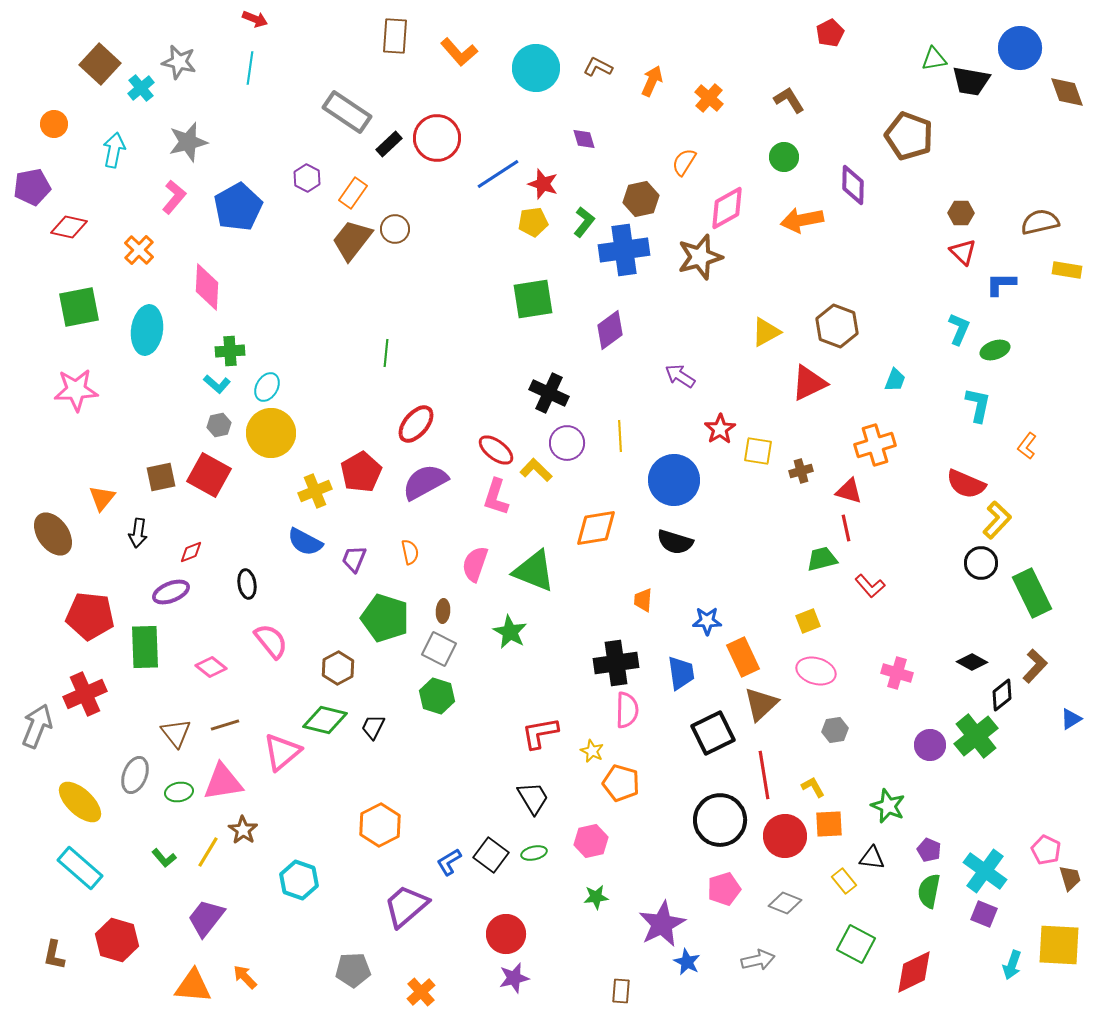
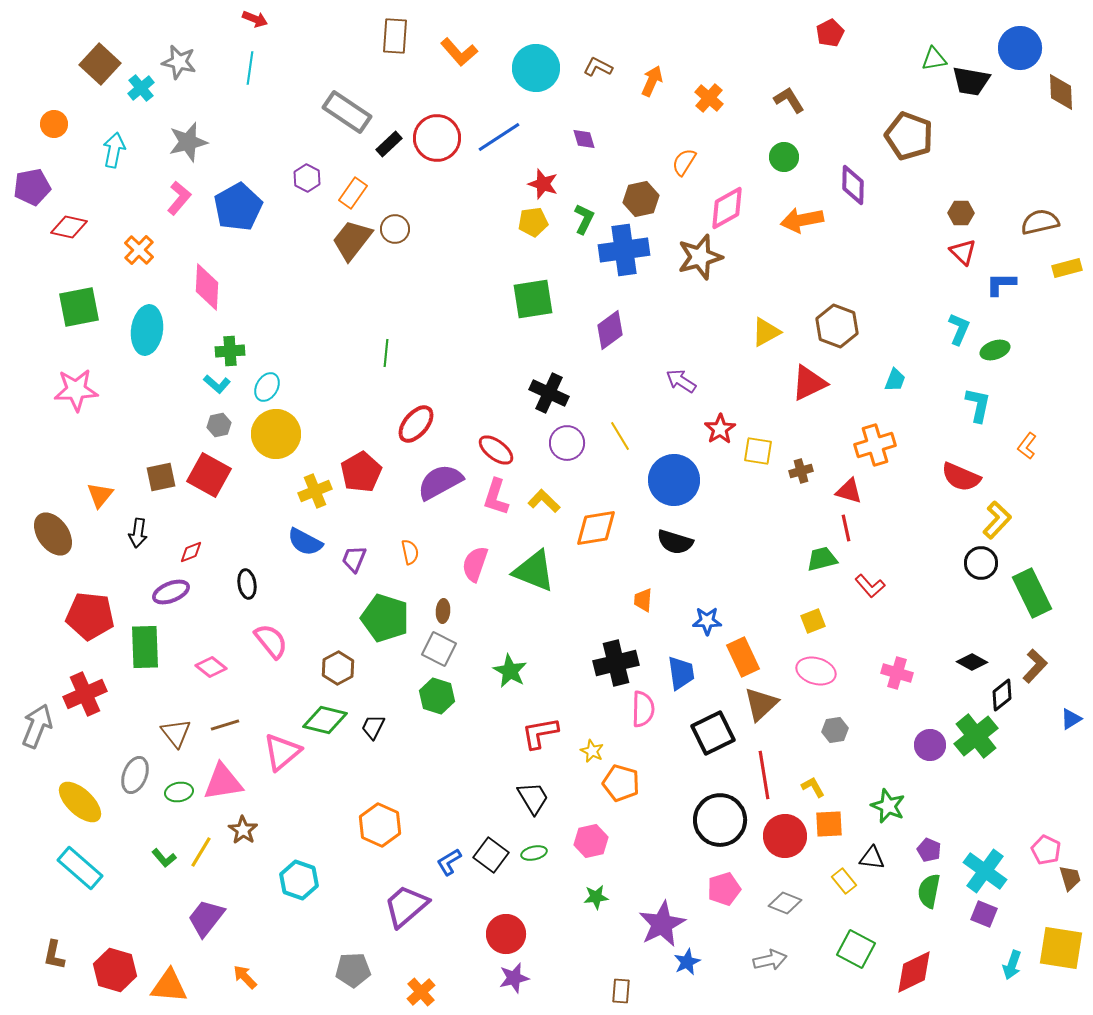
brown diamond at (1067, 92): moved 6 px left; rotated 18 degrees clockwise
blue line at (498, 174): moved 1 px right, 37 px up
pink L-shape at (174, 197): moved 5 px right, 1 px down
green L-shape at (584, 222): moved 3 px up; rotated 12 degrees counterclockwise
yellow rectangle at (1067, 270): moved 2 px up; rotated 24 degrees counterclockwise
purple arrow at (680, 376): moved 1 px right, 5 px down
yellow circle at (271, 433): moved 5 px right, 1 px down
yellow line at (620, 436): rotated 28 degrees counterclockwise
yellow L-shape at (536, 470): moved 8 px right, 31 px down
purple semicircle at (425, 482): moved 15 px right
red semicircle at (966, 484): moved 5 px left, 7 px up
orange triangle at (102, 498): moved 2 px left, 3 px up
yellow square at (808, 621): moved 5 px right
green star at (510, 632): moved 39 px down
black cross at (616, 663): rotated 6 degrees counterclockwise
pink semicircle at (627, 710): moved 16 px right, 1 px up
orange hexagon at (380, 825): rotated 9 degrees counterclockwise
yellow line at (208, 852): moved 7 px left
red hexagon at (117, 940): moved 2 px left, 30 px down
green square at (856, 944): moved 5 px down
yellow square at (1059, 945): moved 2 px right, 3 px down; rotated 6 degrees clockwise
gray arrow at (758, 960): moved 12 px right
blue star at (687, 962): rotated 20 degrees clockwise
orange triangle at (193, 986): moved 24 px left
